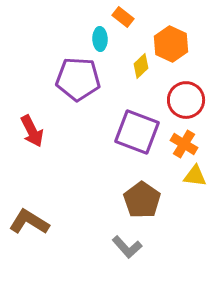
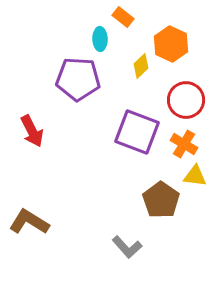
brown pentagon: moved 19 px right
